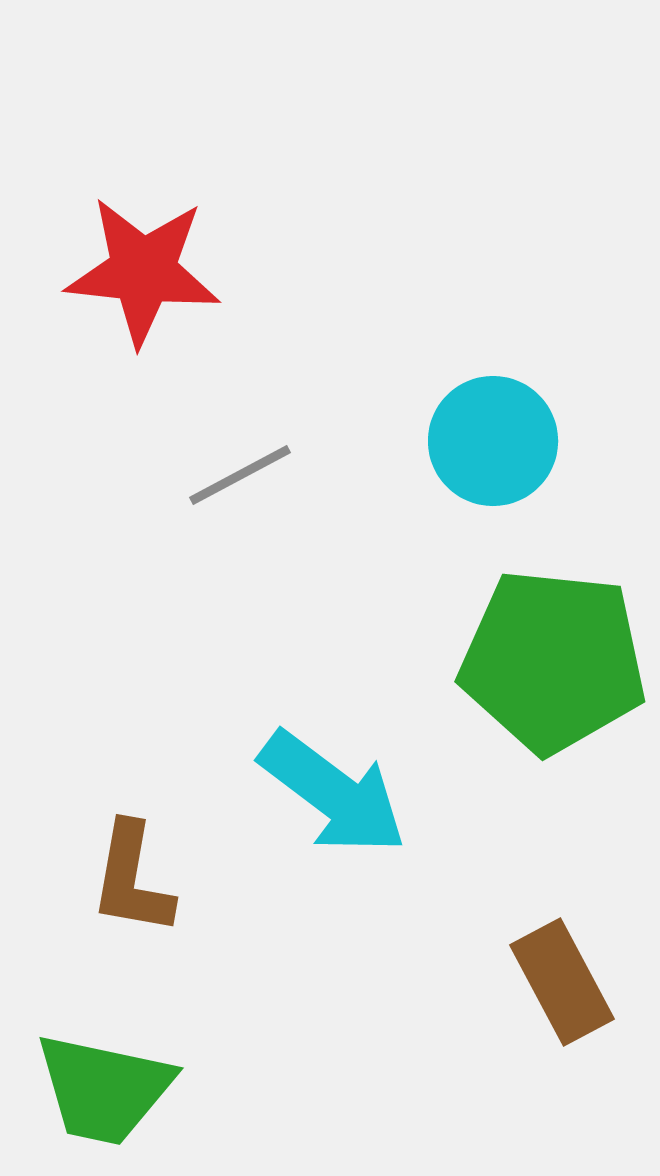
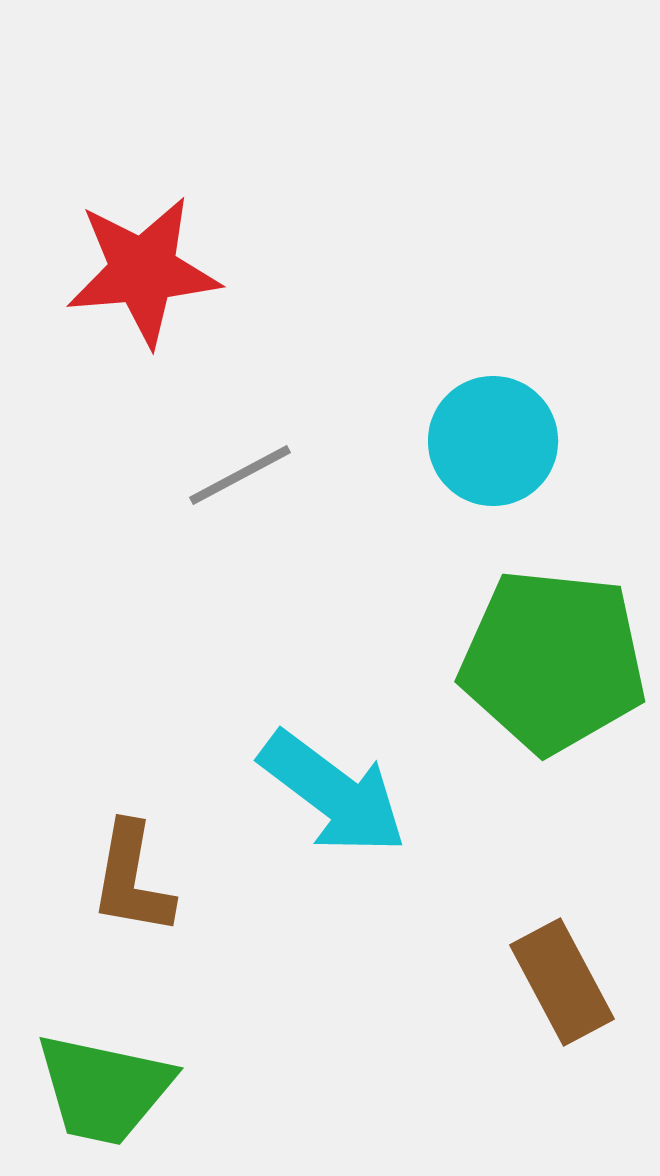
red star: rotated 11 degrees counterclockwise
